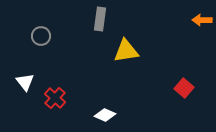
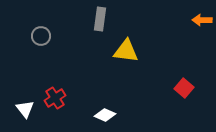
yellow triangle: rotated 16 degrees clockwise
white triangle: moved 27 px down
red cross: rotated 15 degrees clockwise
